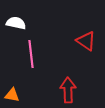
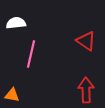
white semicircle: rotated 18 degrees counterclockwise
pink line: rotated 20 degrees clockwise
red arrow: moved 18 px right
